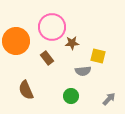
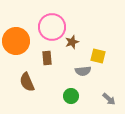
brown star: moved 1 px up; rotated 16 degrees counterclockwise
brown rectangle: rotated 32 degrees clockwise
brown semicircle: moved 1 px right, 8 px up
gray arrow: rotated 88 degrees clockwise
